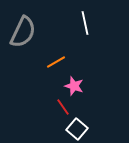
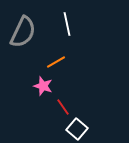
white line: moved 18 px left, 1 px down
pink star: moved 31 px left
